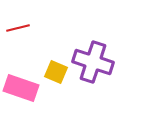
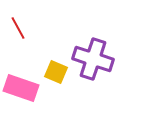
red line: rotated 75 degrees clockwise
purple cross: moved 3 px up
